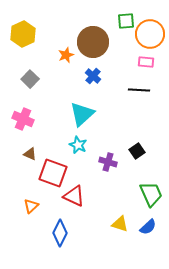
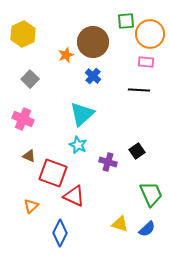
brown triangle: moved 1 px left, 2 px down
blue semicircle: moved 1 px left, 2 px down
